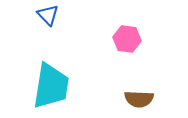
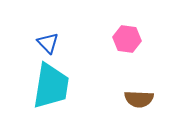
blue triangle: moved 28 px down
